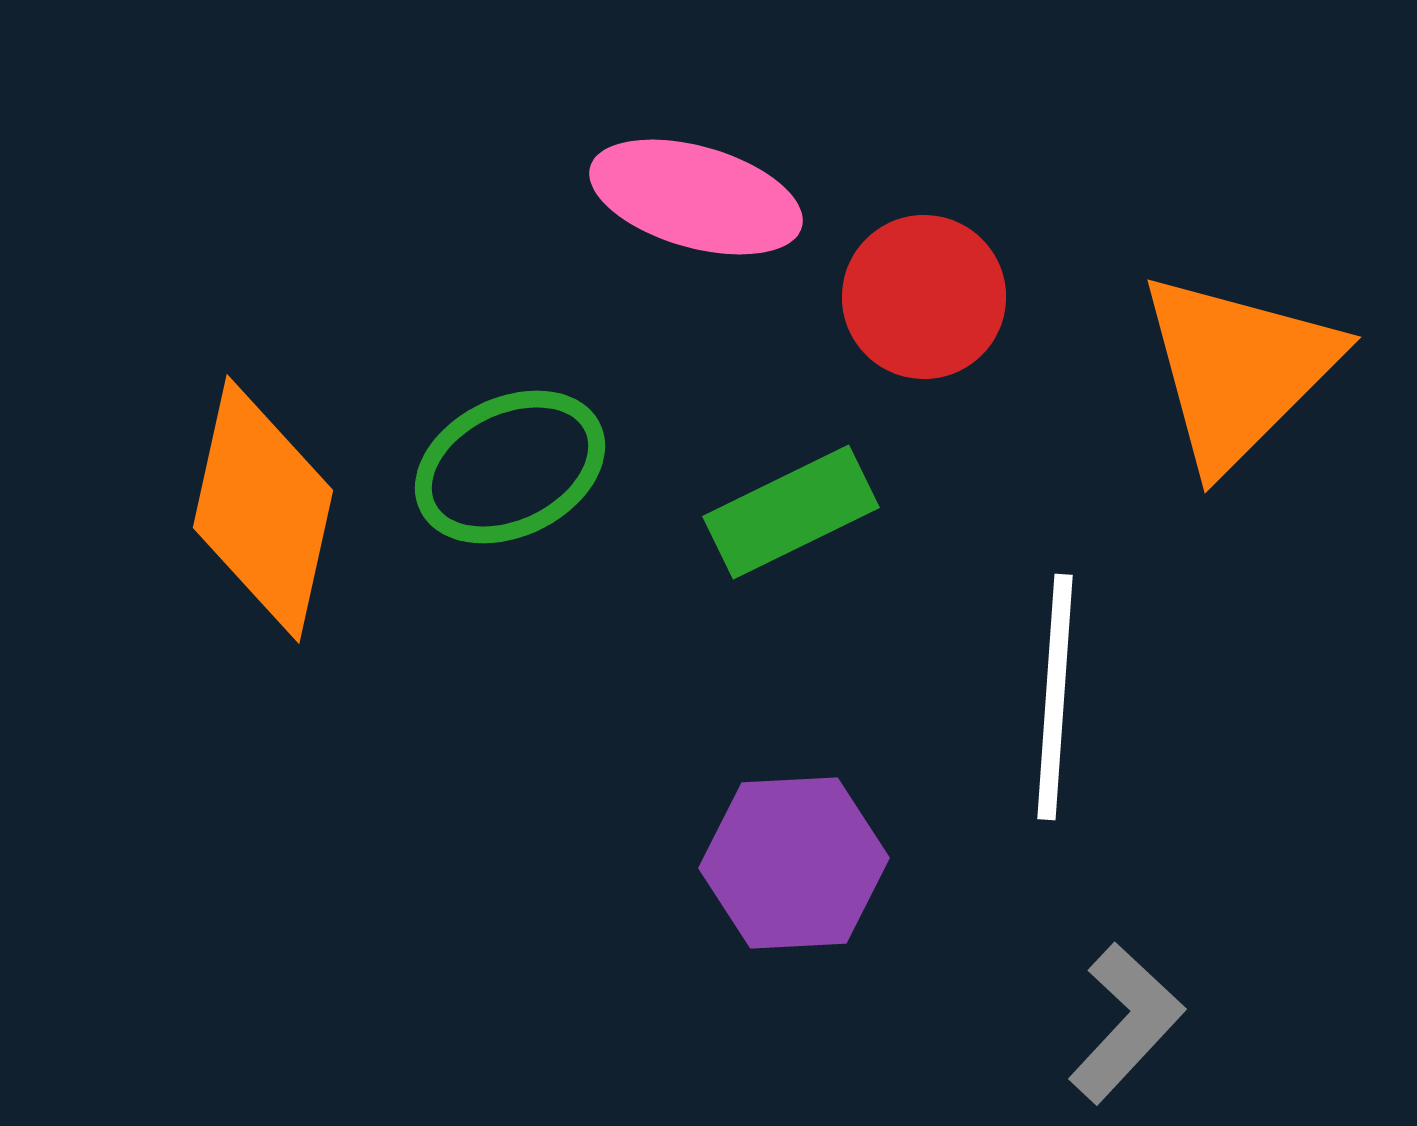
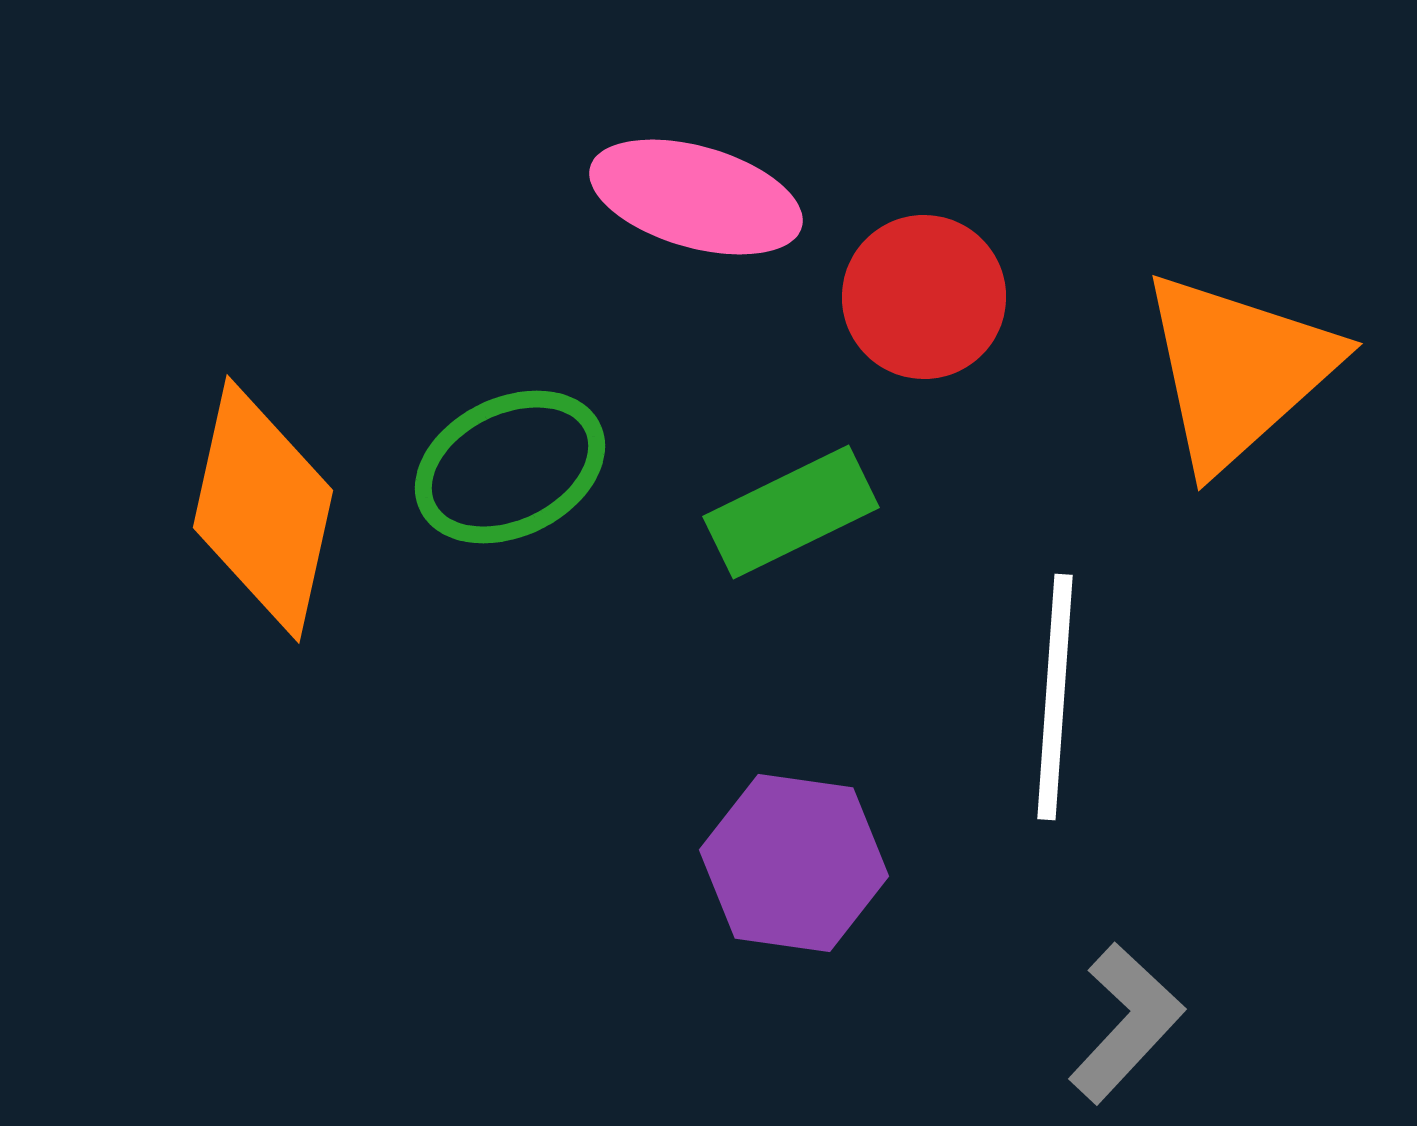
orange triangle: rotated 3 degrees clockwise
purple hexagon: rotated 11 degrees clockwise
